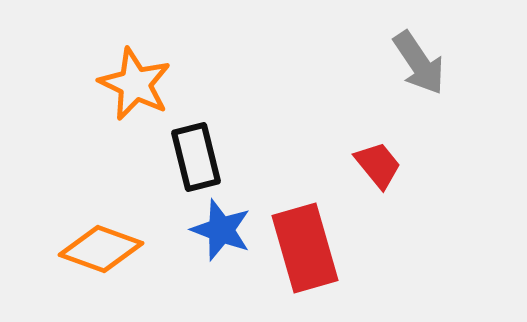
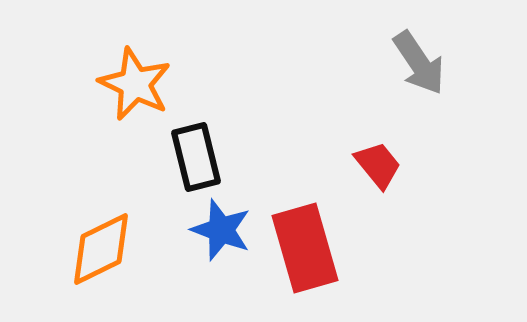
orange diamond: rotated 46 degrees counterclockwise
